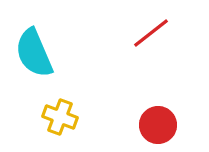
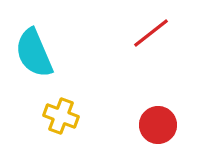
yellow cross: moved 1 px right, 1 px up
